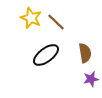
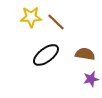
yellow star: moved 1 px up; rotated 25 degrees counterclockwise
brown semicircle: moved 1 px down; rotated 72 degrees counterclockwise
